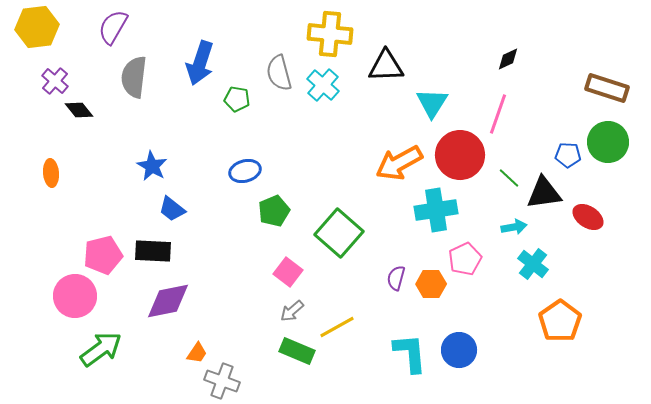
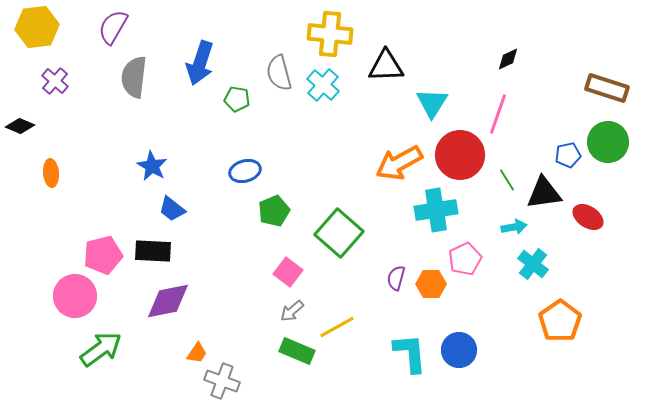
black diamond at (79, 110): moved 59 px left, 16 px down; rotated 28 degrees counterclockwise
blue pentagon at (568, 155): rotated 15 degrees counterclockwise
green line at (509, 178): moved 2 px left, 2 px down; rotated 15 degrees clockwise
